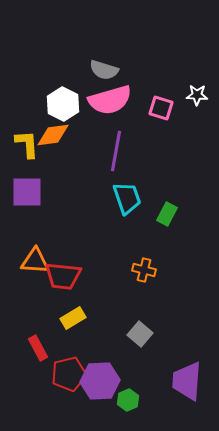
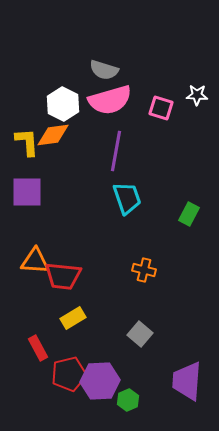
yellow L-shape: moved 2 px up
green rectangle: moved 22 px right
